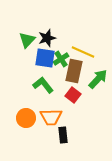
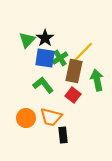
black star: moved 2 px left; rotated 18 degrees counterclockwise
yellow line: rotated 70 degrees counterclockwise
green cross: moved 1 px left, 1 px up
green arrow: moved 1 px left, 1 px down; rotated 55 degrees counterclockwise
orange trapezoid: rotated 15 degrees clockwise
